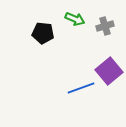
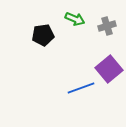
gray cross: moved 2 px right
black pentagon: moved 2 px down; rotated 15 degrees counterclockwise
purple square: moved 2 px up
